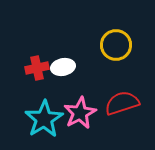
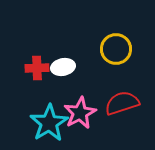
yellow circle: moved 4 px down
red cross: rotated 10 degrees clockwise
cyan star: moved 5 px right, 4 px down
